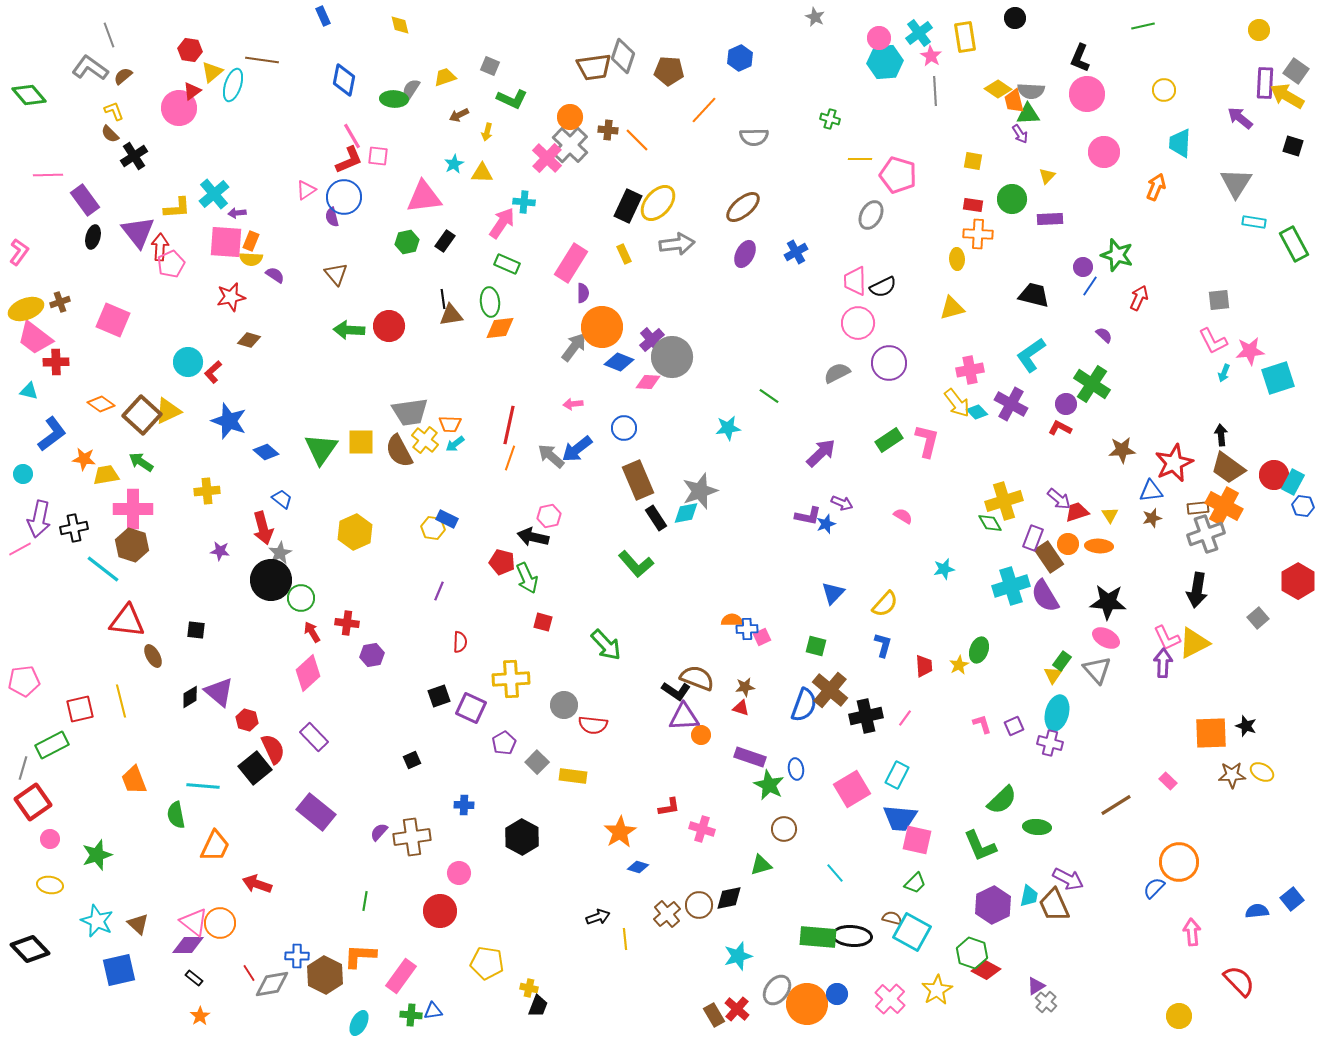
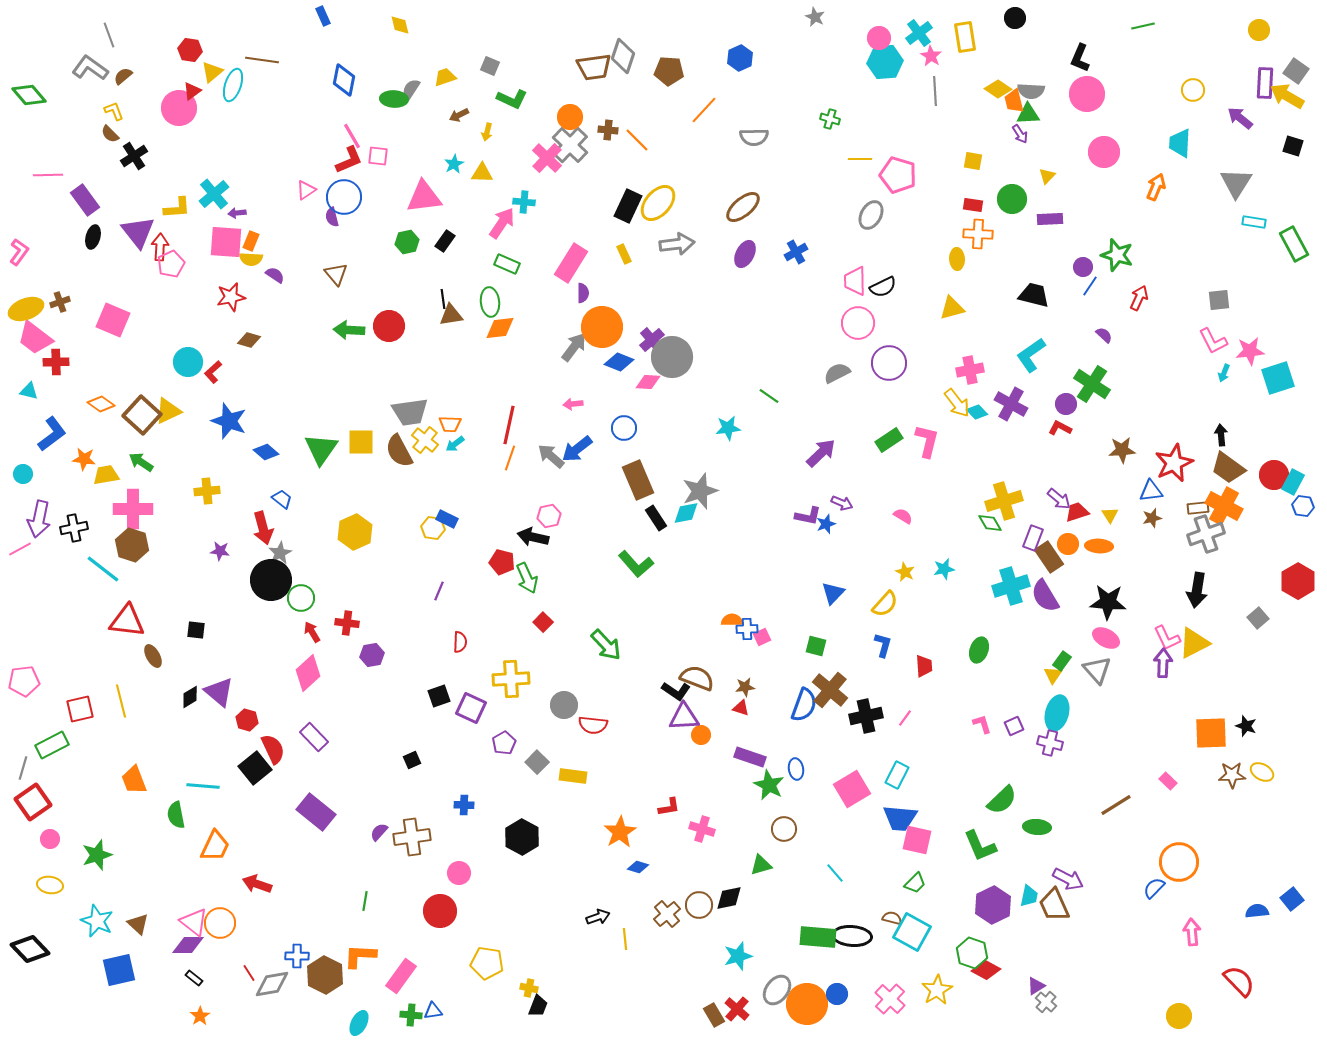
yellow circle at (1164, 90): moved 29 px right
red square at (543, 622): rotated 30 degrees clockwise
yellow star at (959, 665): moved 54 px left, 93 px up; rotated 18 degrees counterclockwise
